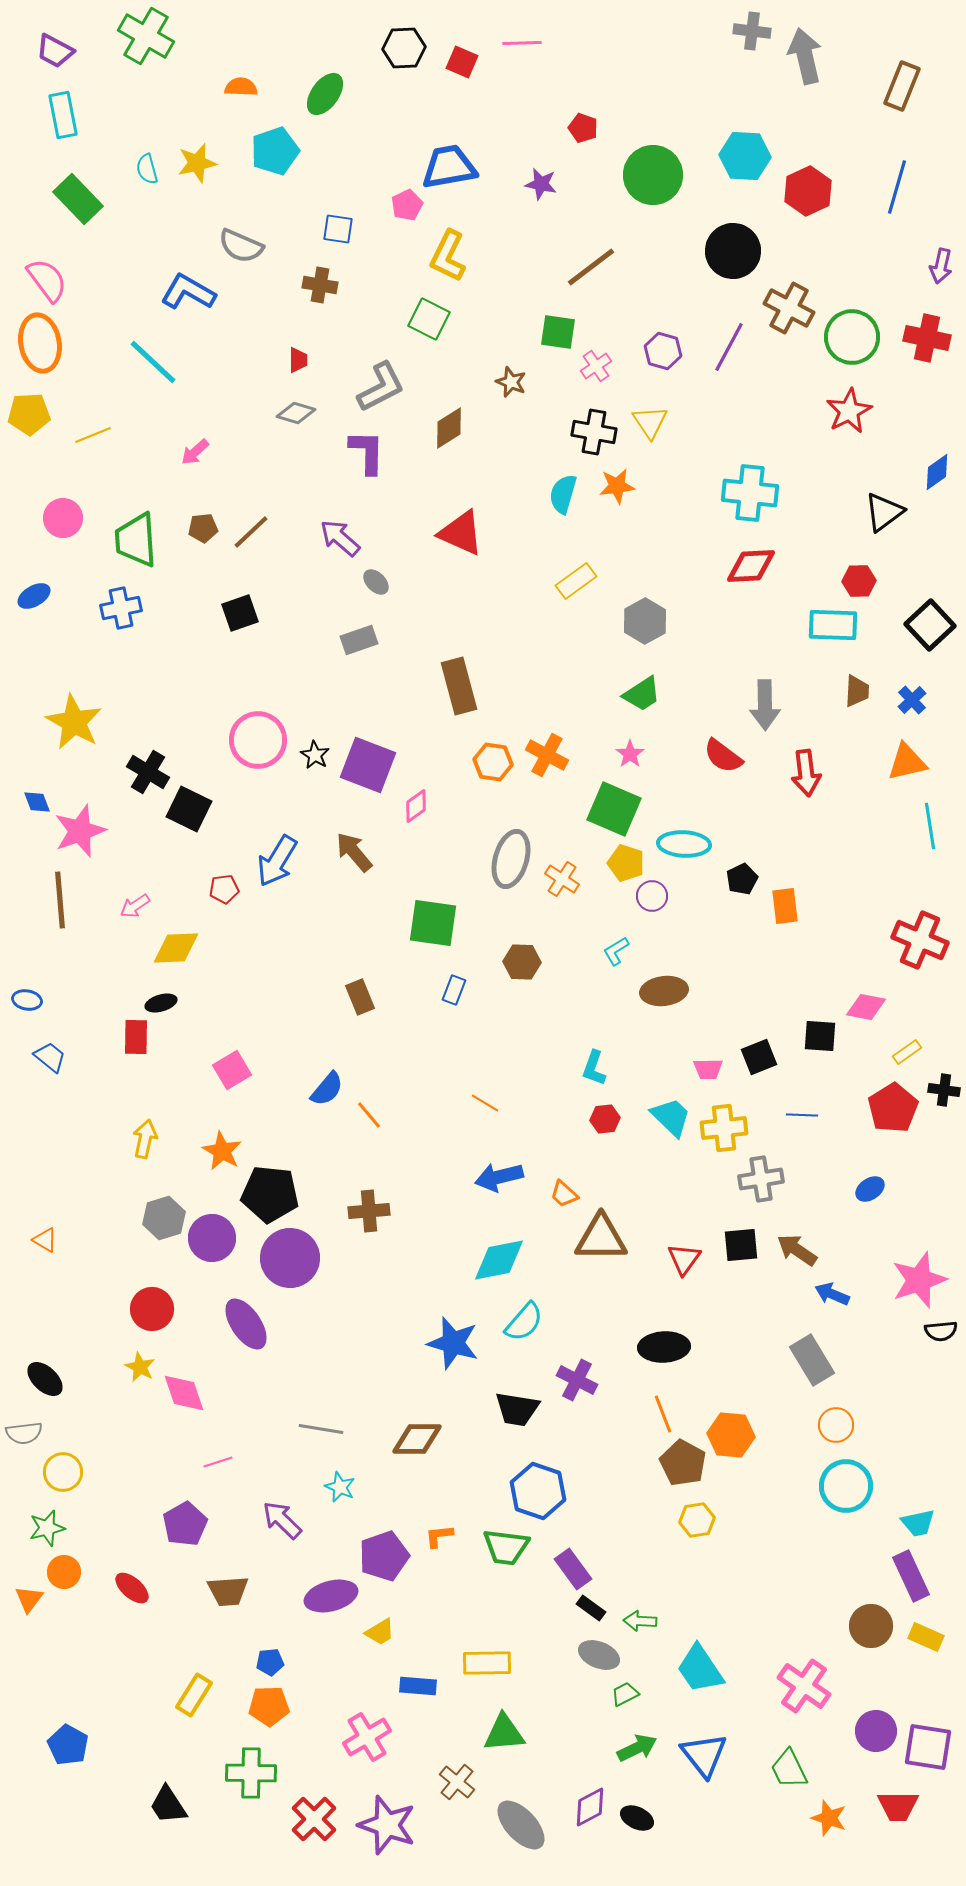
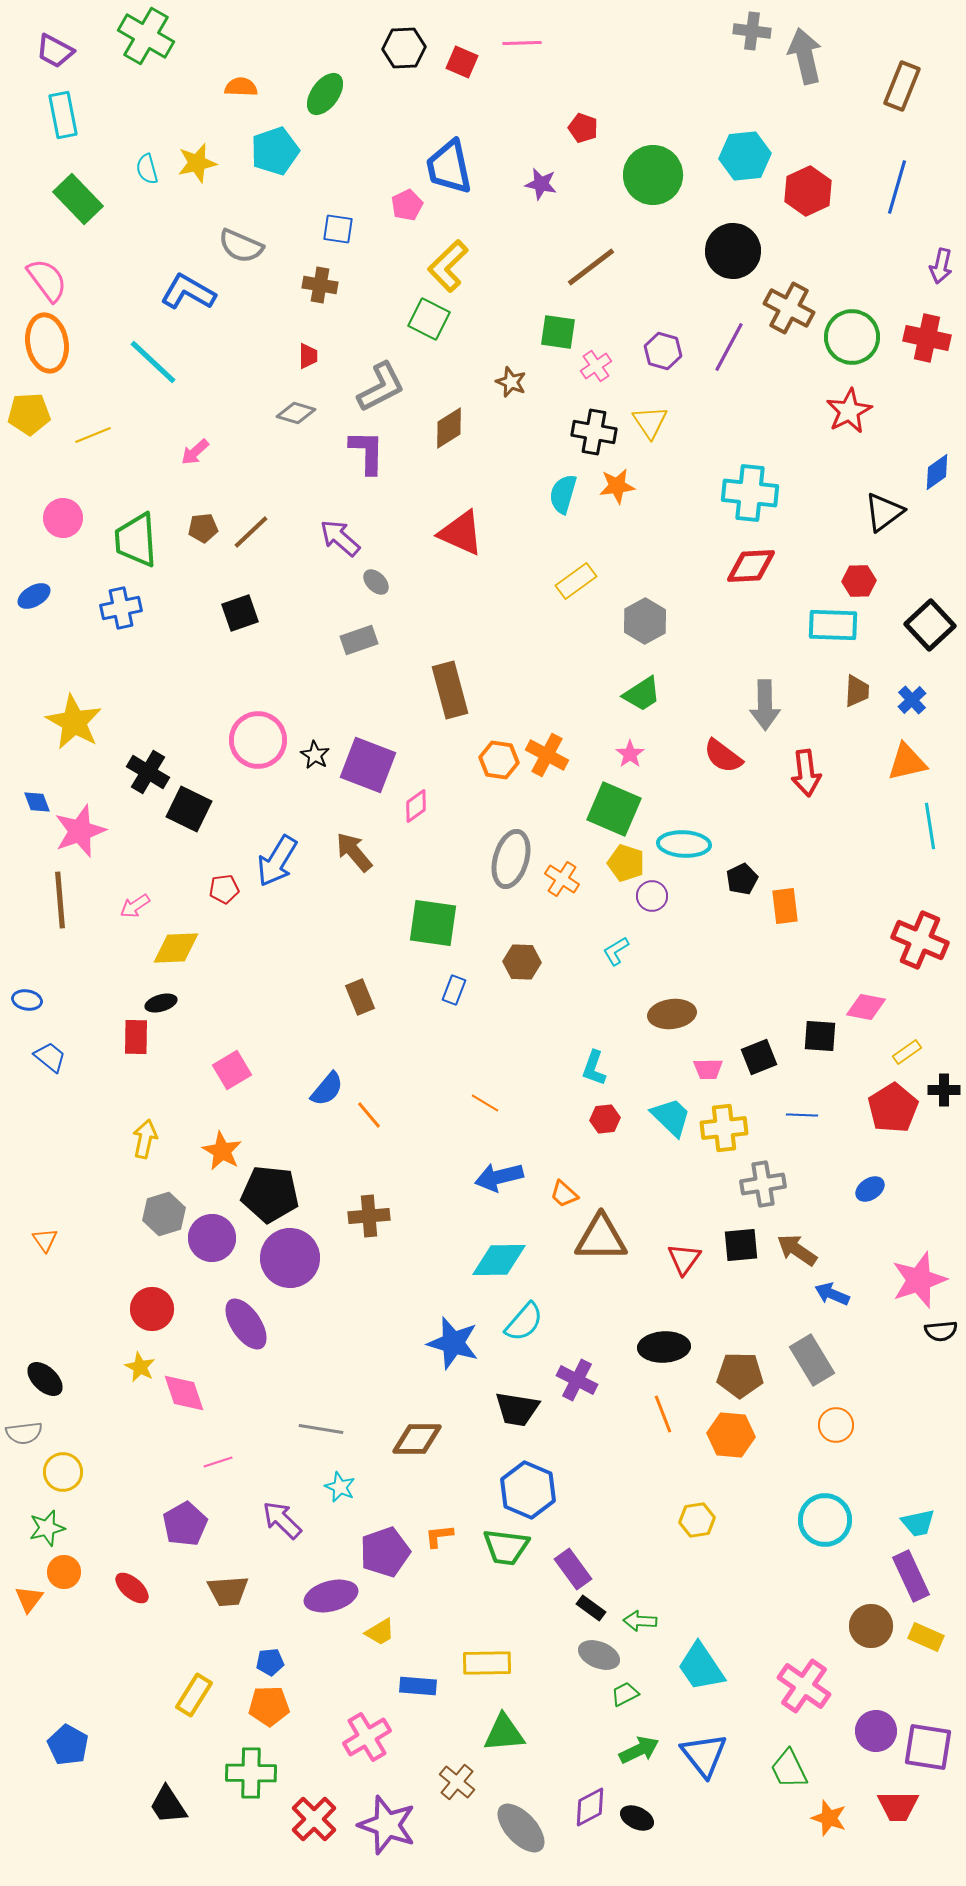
cyan hexagon at (745, 156): rotated 9 degrees counterclockwise
blue trapezoid at (449, 167): rotated 92 degrees counterclockwise
yellow L-shape at (448, 256): moved 10 px down; rotated 20 degrees clockwise
orange ellipse at (40, 343): moved 7 px right
red trapezoid at (298, 360): moved 10 px right, 4 px up
brown rectangle at (459, 686): moved 9 px left, 4 px down
orange hexagon at (493, 762): moved 6 px right, 2 px up
brown ellipse at (664, 991): moved 8 px right, 23 px down
black cross at (944, 1090): rotated 8 degrees counterclockwise
gray cross at (761, 1179): moved 2 px right, 5 px down
brown cross at (369, 1211): moved 5 px down
gray hexagon at (164, 1218): moved 4 px up
orange triangle at (45, 1240): rotated 24 degrees clockwise
cyan diamond at (499, 1260): rotated 10 degrees clockwise
brown pentagon at (683, 1463): moved 57 px right, 88 px up; rotated 27 degrees counterclockwise
cyan circle at (846, 1486): moved 21 px left, 34 px down
blue hexagon at (538, 1491): moved 10 px left, 1 px up; rotated 4 degrees clockwise
purple pentagon at (384, 1556): moved 1 px right, 4 px up
cyan trapezoid at (700, 1669): moved 1 px right, 2 px up
green arrow at (637, 1748): moved 2 px right, 2 px down
gray ellipse at (521, 1825): moved 3 px down
